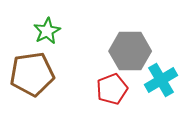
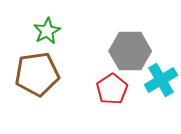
brown pentagon: moved 5 px right
red pentagon: rotated 12 degrees counterclockwise
